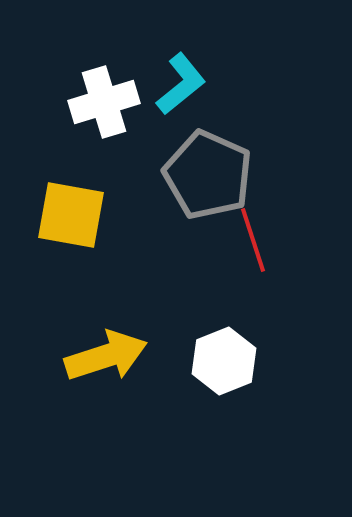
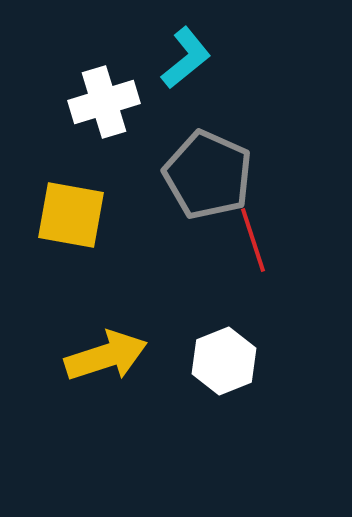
cyan L-shape: moved 5 px right, 26 px up
